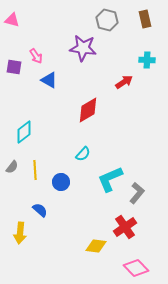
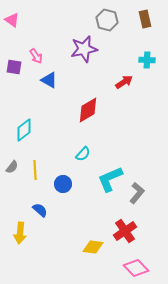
pink triangle: rotated 21 degrees clockwise
purple star: moved 1 px right, 1 px down; rotated 20 degrees counterclockwise
cyan diamond: moved 2 px up
blue circle: moved 2 px right, 2 px down
red cross: moved 4 px down
yellow diamond: moved 3 px left, 1 px down
